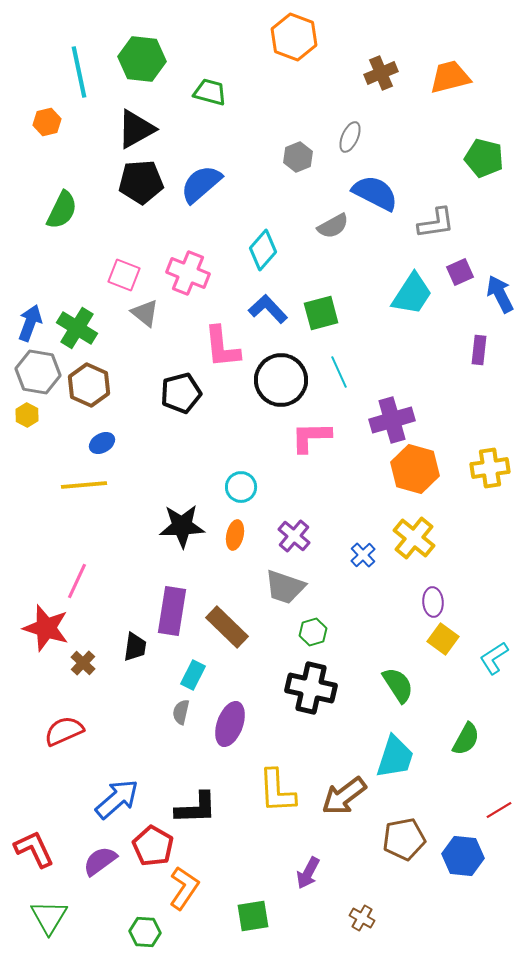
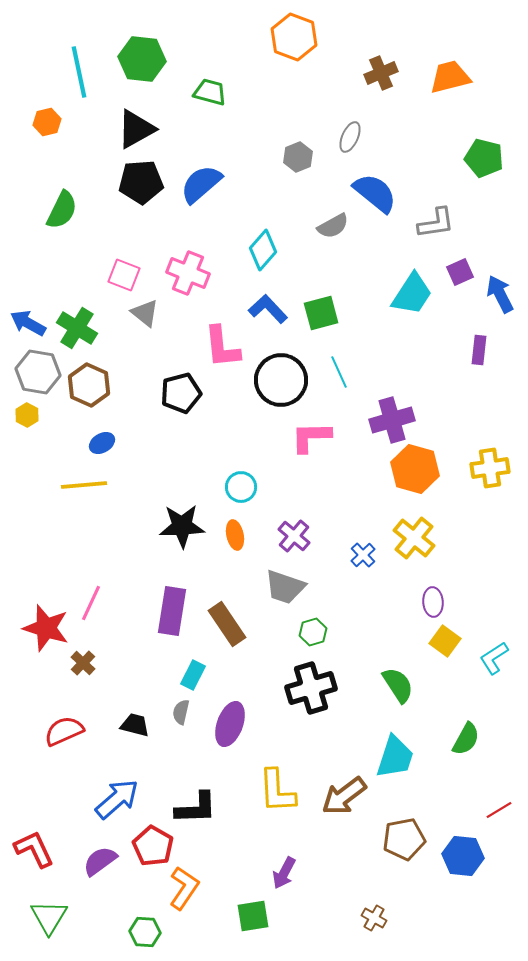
blue semicircle at (375, 193): rotated 12 degrees clockwise
blue arrow at (30, 323): moved 2 px left; rotated 81 degrees counterclockwise
orange ellipse at (235, 535): rotated 24 degrees counterclockwise
pink line at (77, 581): moved 14 px right, 22 px down
brown rectangle at (227, 627): moved 3 px up; rotated 12 degrees clockwise
yellow square at (443, 639): moved 2 px right, 2 px down
black trapezoid at (135, 647): moved 78 px down; rotated 84 degrees counterclockwise
black cross at (311, 688): rotated 30 degrees counterclockwise
purple arrow at (308, 873): moved 24 px left
brown cross at (362, 918): moved 12 px right
